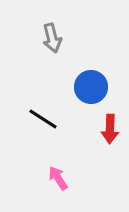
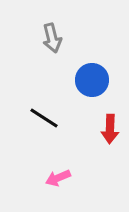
blue circle: moved 1 px right, 7 px up
black line: moved 1 px right, 1 px up
pink arrow: rotated 80 degrees counterclockwise
